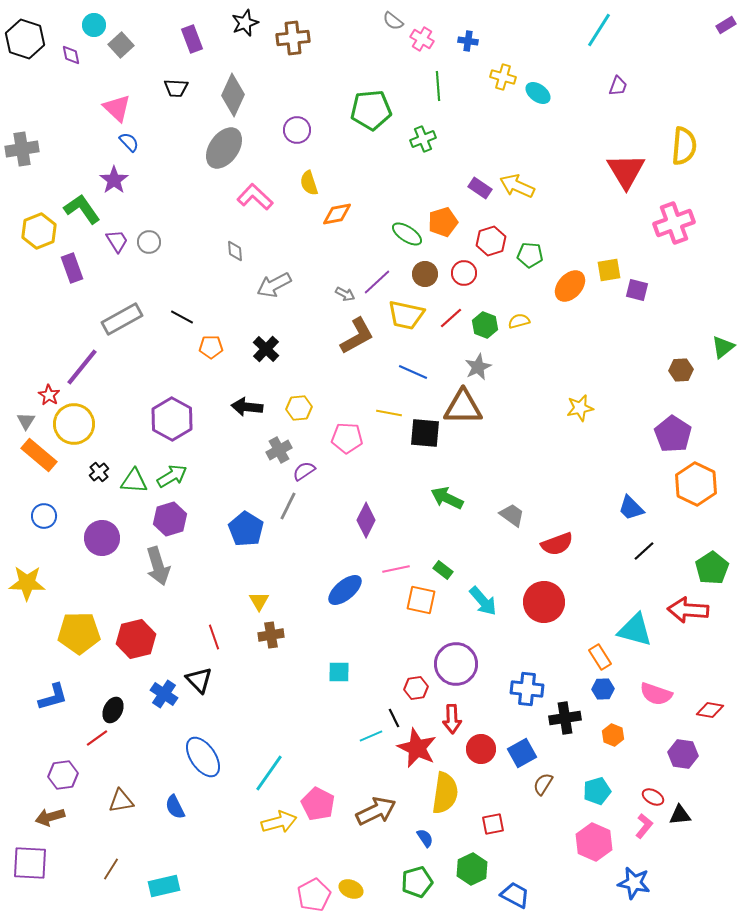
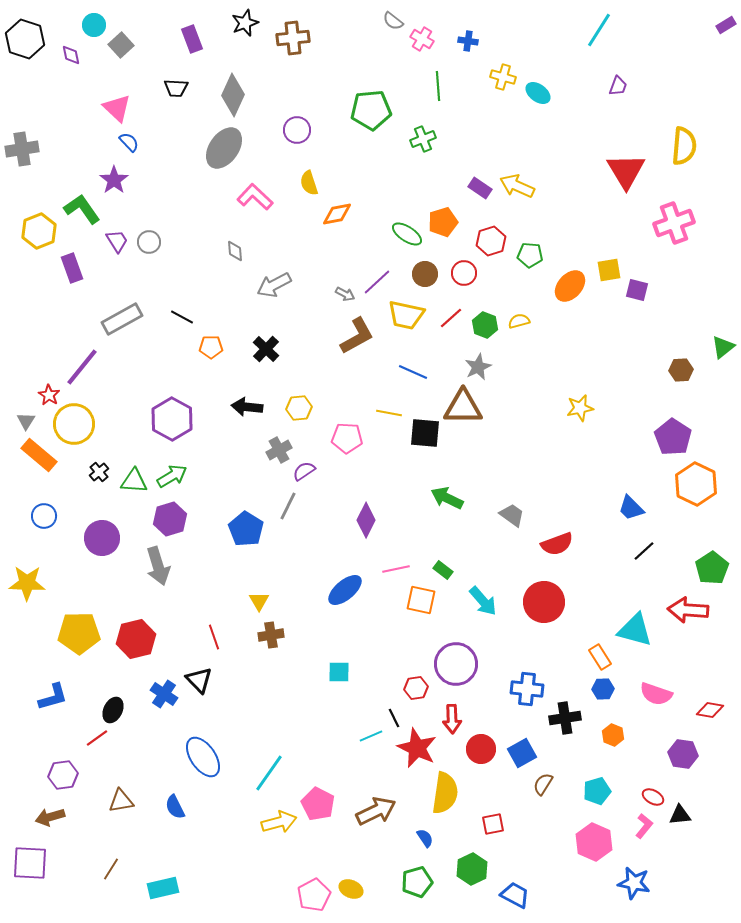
purple pentagon at (673, 434): moved 3 px down
cyan rectangle at (164, 886): moved 1 px left, 2 px down
